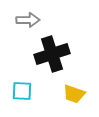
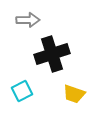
cyan square: rotated 30 degrees counterclockwise
